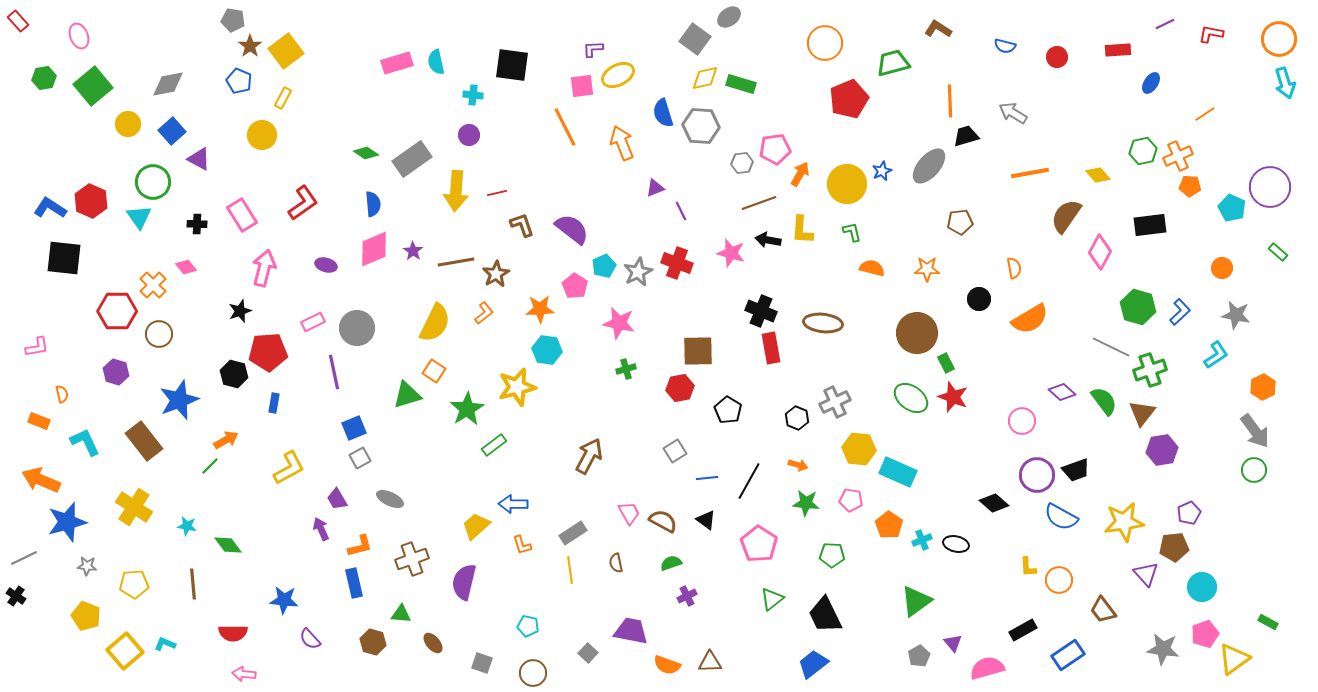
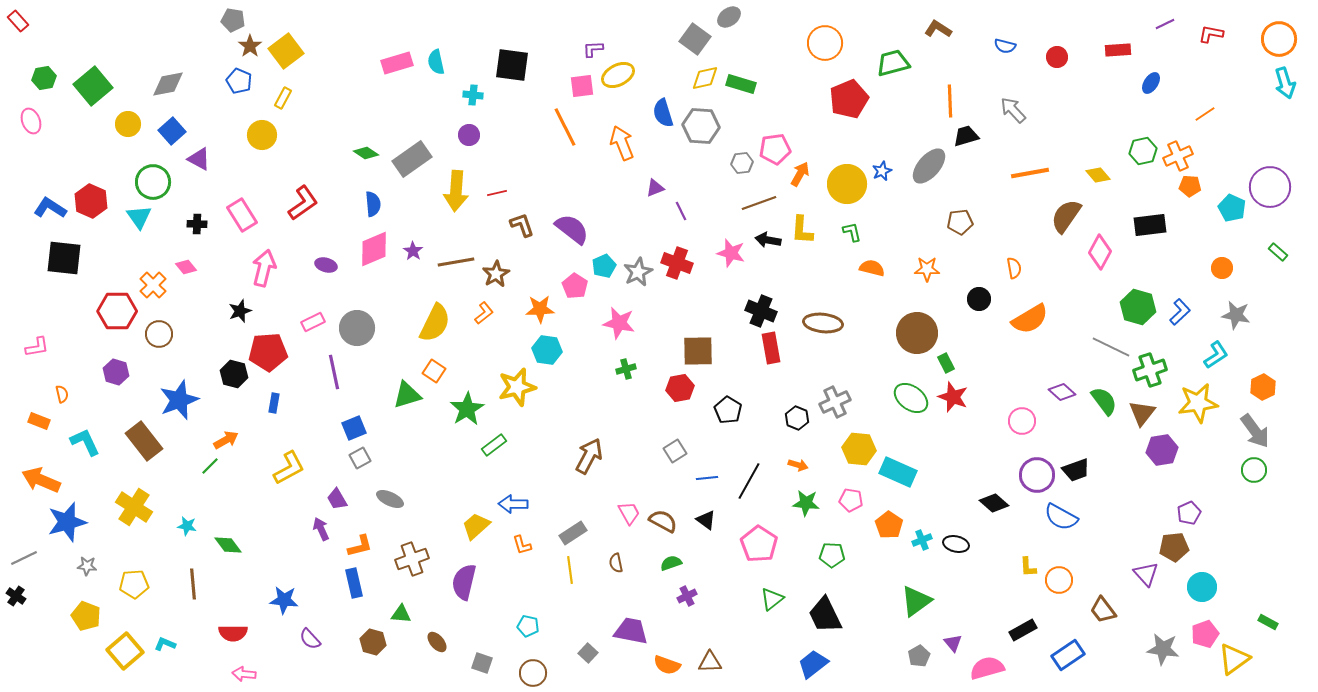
pink ellipse at (79, 36): moved 48 px left, 85 px down
gray arrow at (1013, 113): moved 3 px up; rotated 16 degrees clockwise
yellow star at (1124, 522): moved 74 px right, 119 px up
brown ellipse at (433, 643): moved 4 px right, 1 px up
